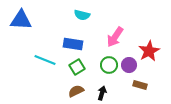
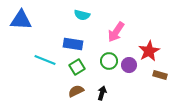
pink arrow: moved 1 px right, 5 px up
green circle: moved 4 px up
brown rectangle: moved 20 px right, 10 px up
